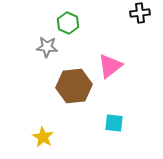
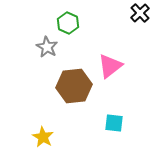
black cross: rotated 36 degrees counterclockwise
gray star: rotated 25 degrees clockwise
